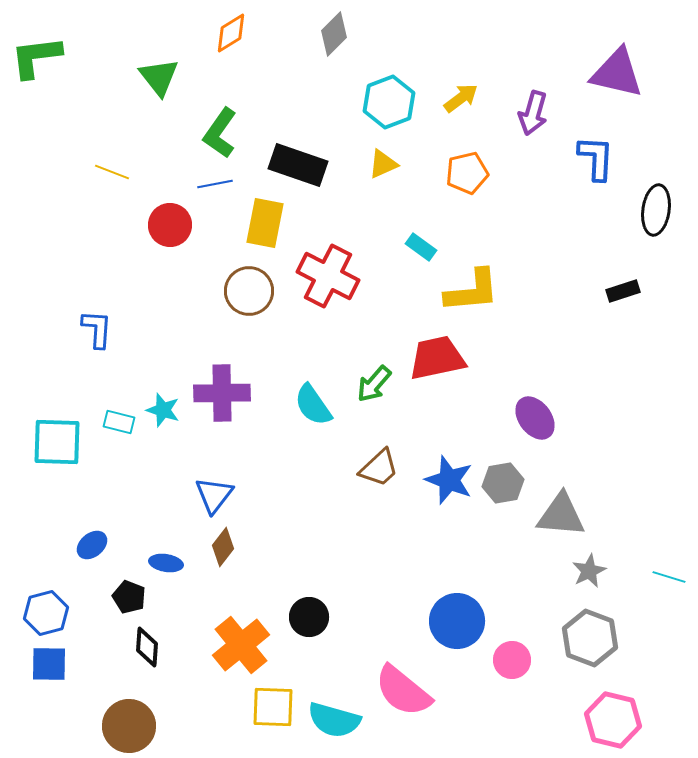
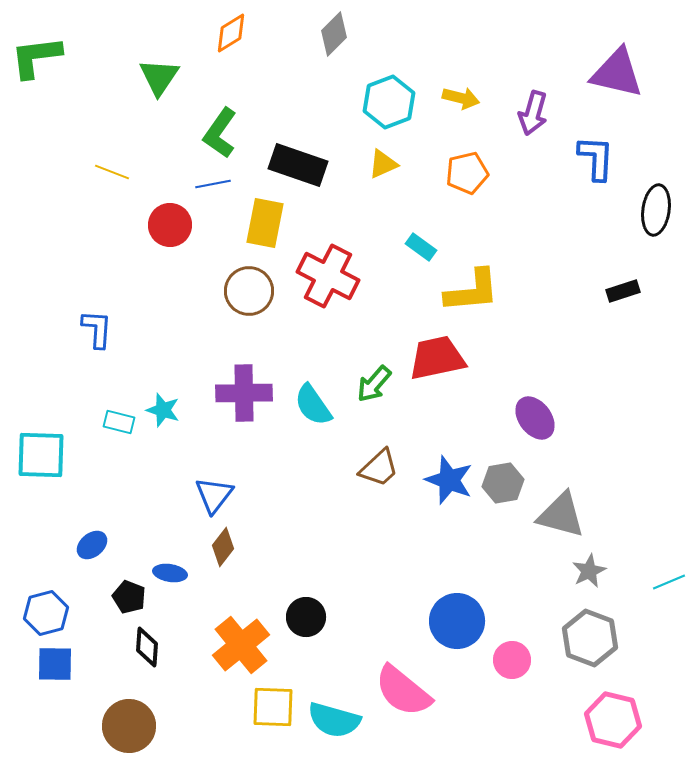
green triangle at (159, 77): rotated 12 degrees clockwise
yellow arrow at (461, 98): rotated 51 degrees clockwise
blue line at (215, 184): moved 2 px left
purple cross at (222, 393): moved 22 px right
cyan square at (57, 442): moved 16 px left, 13 px down
gray triangle at (561, 515): rotated 10 degrees clockwise
blue ellipse at (166, 563): moved 4 px right, 10 px down
cyan line at (669, 577): moved 5 px down; rotated 40 degrees counterclockwise
black circle at (309, 617): moved 3 px left
blue square at (49, 664): moved 6 px right
